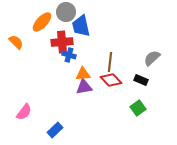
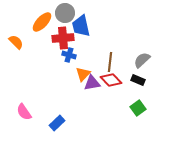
gray circle: moved 1 px left, 1 px down
red cross: moved 1 px right, 4 px up
gray semicircle: moved 10 px left, 2 px down
orange triangle: rotated 42 degrees counterclockwise
black rectangle: moved 3 px left
purple triangle: moved 8 px right, 4 px up
pink semicircle: rotated 108 degrees clockwise
blue rectangle: moved 2 px right, 7 px up
